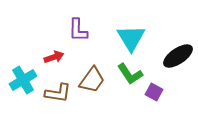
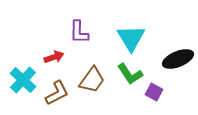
purple L-shape: moved 1 px right, 2 px down
black ellipse: moved 3 px down; rotated 12 degrees clockwise
cyan cross: rotated 16 degrees counterclockwise
brown L-shape: moved 1 px left; rotated 36 degrees counterclockwise
